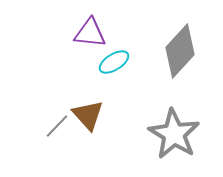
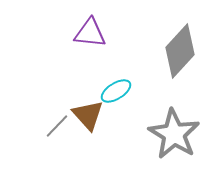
cyan ellipse: moved 2 px right, 29 px down
